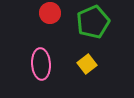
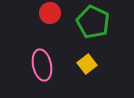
green pentagon: rotated 24 degrees counterclockwise
pink ellipse: moved 1 px right, 1 px down; rotated 8 degrees counterclockwise
